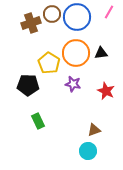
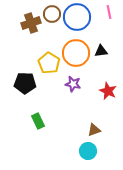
pink line: rotated 40 degrees counterclockwise
black triangle: moved 2 px up
black pentagon: moved 3 px left, 2 px up
red star: moved 2 px right
